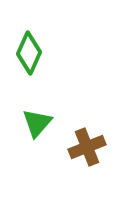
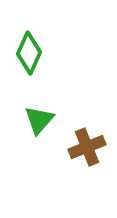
green triangle: moved 2 px right, 3 px up
